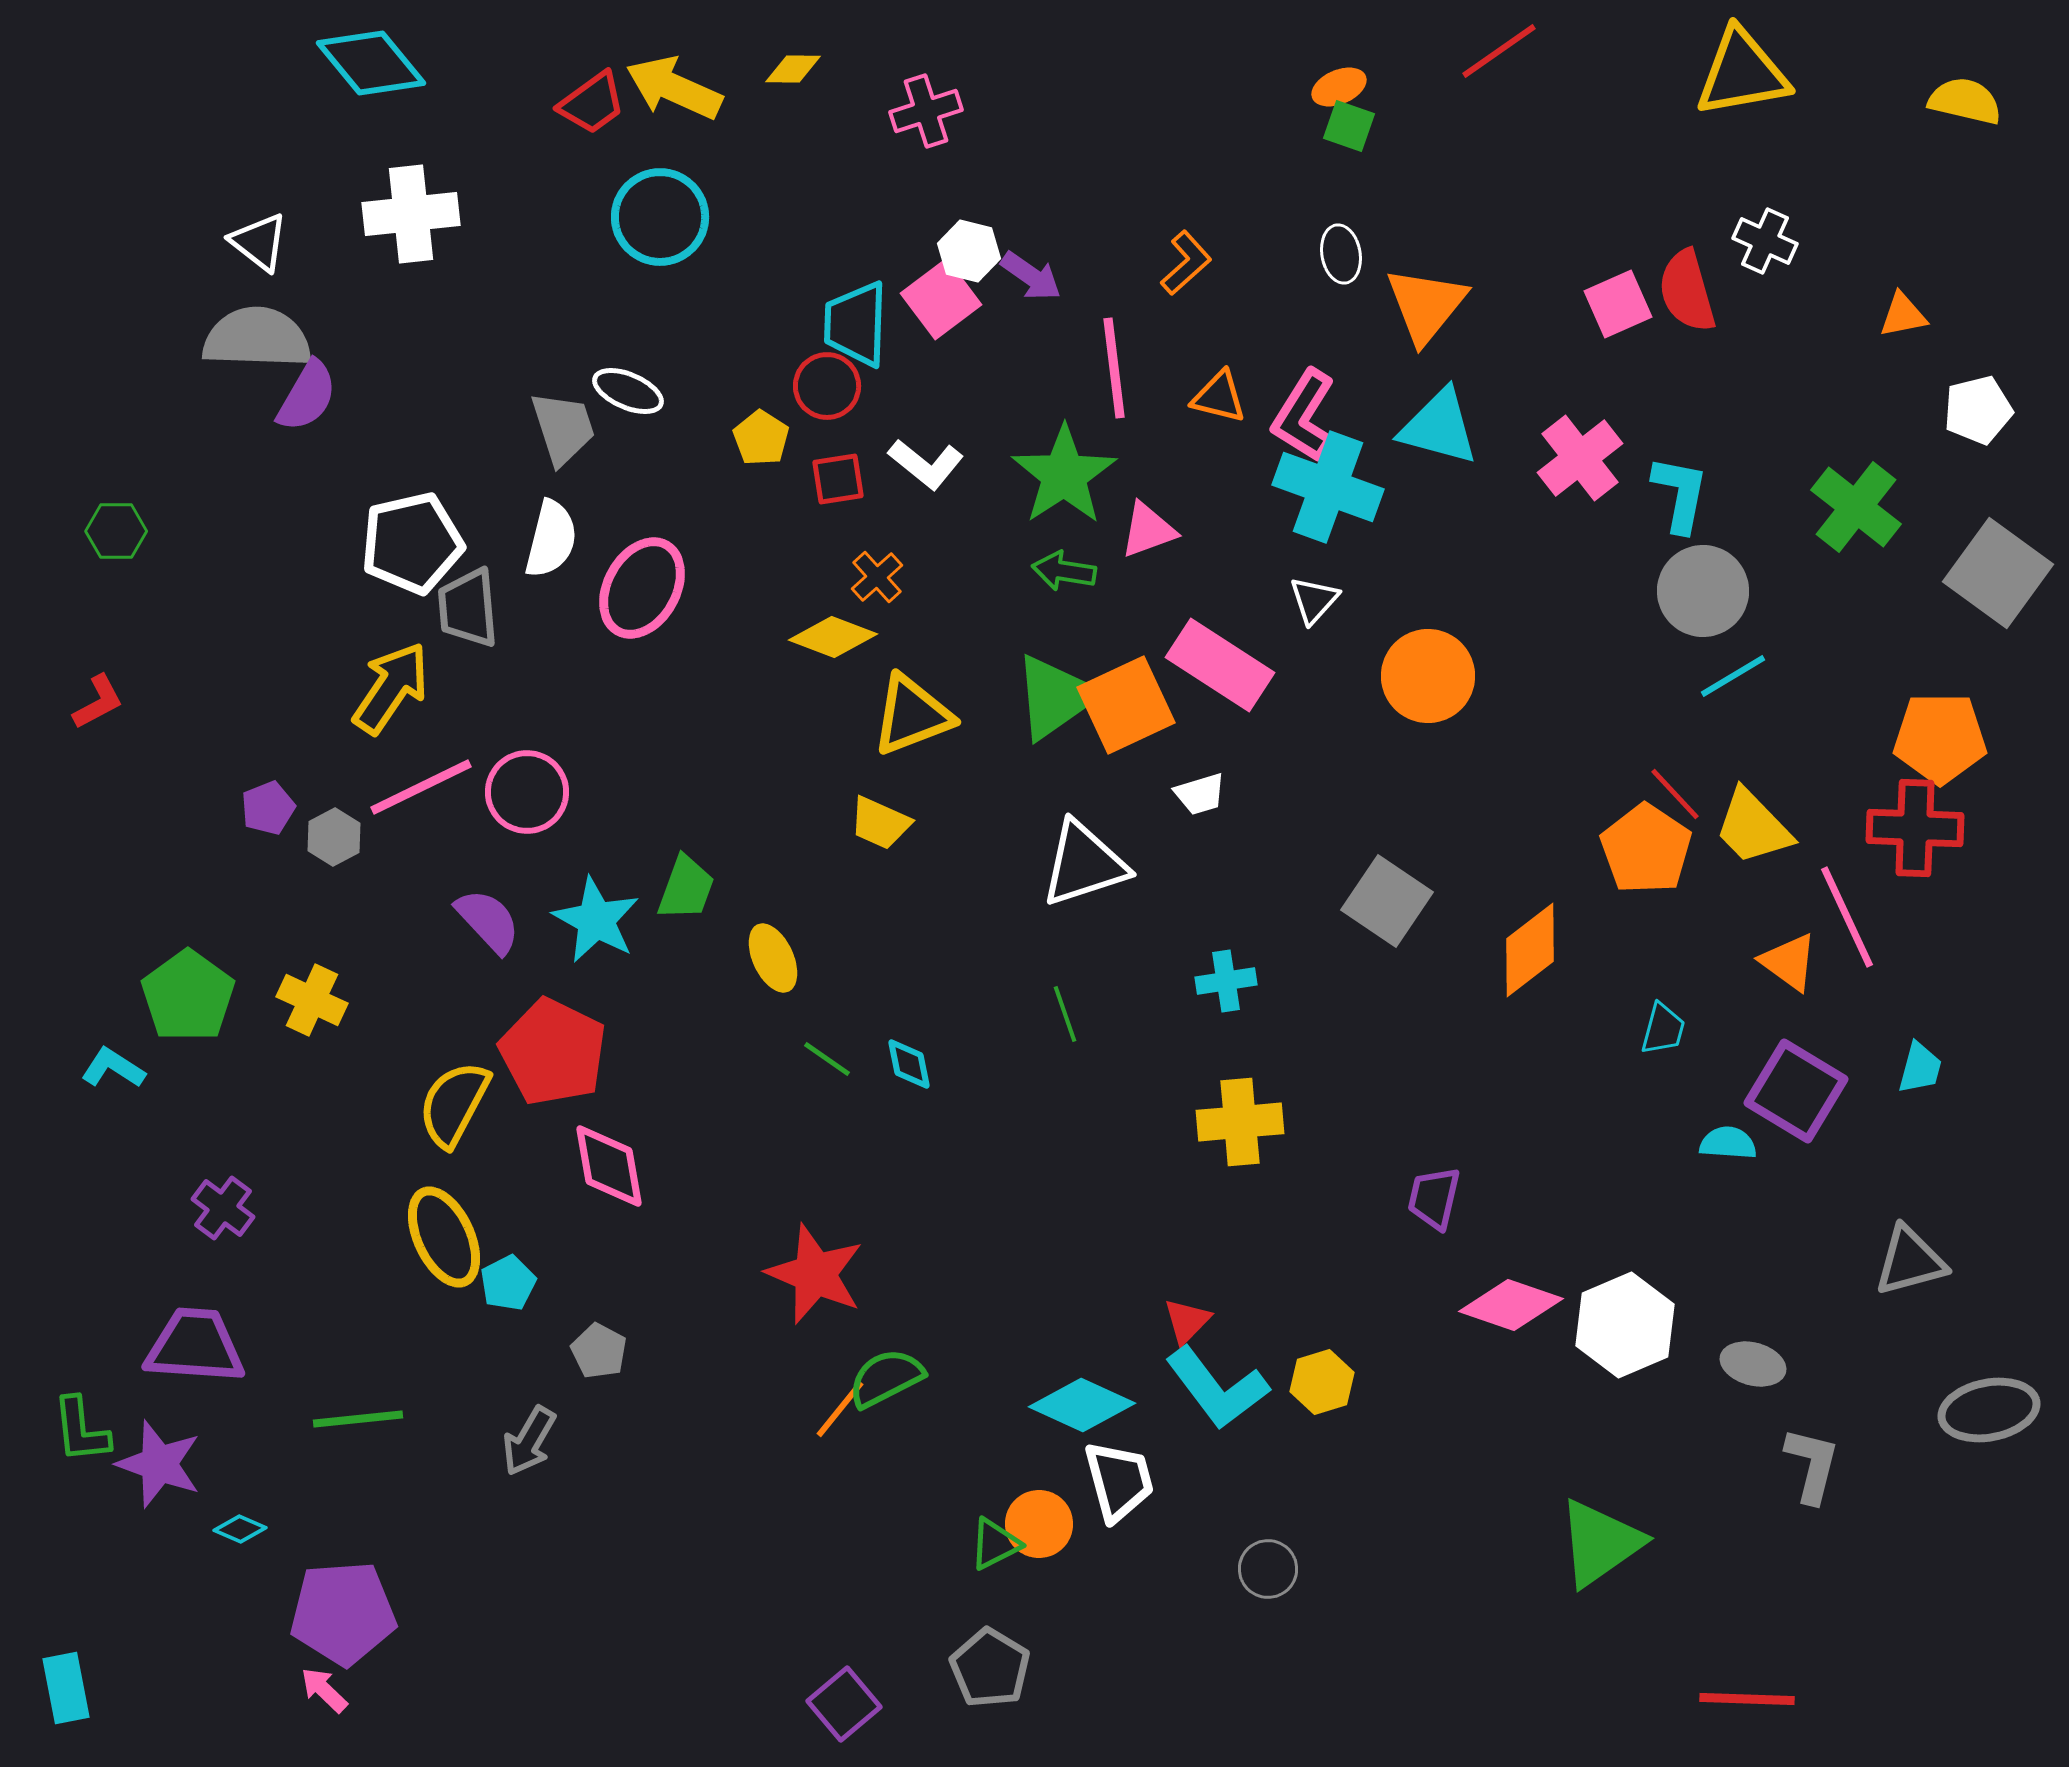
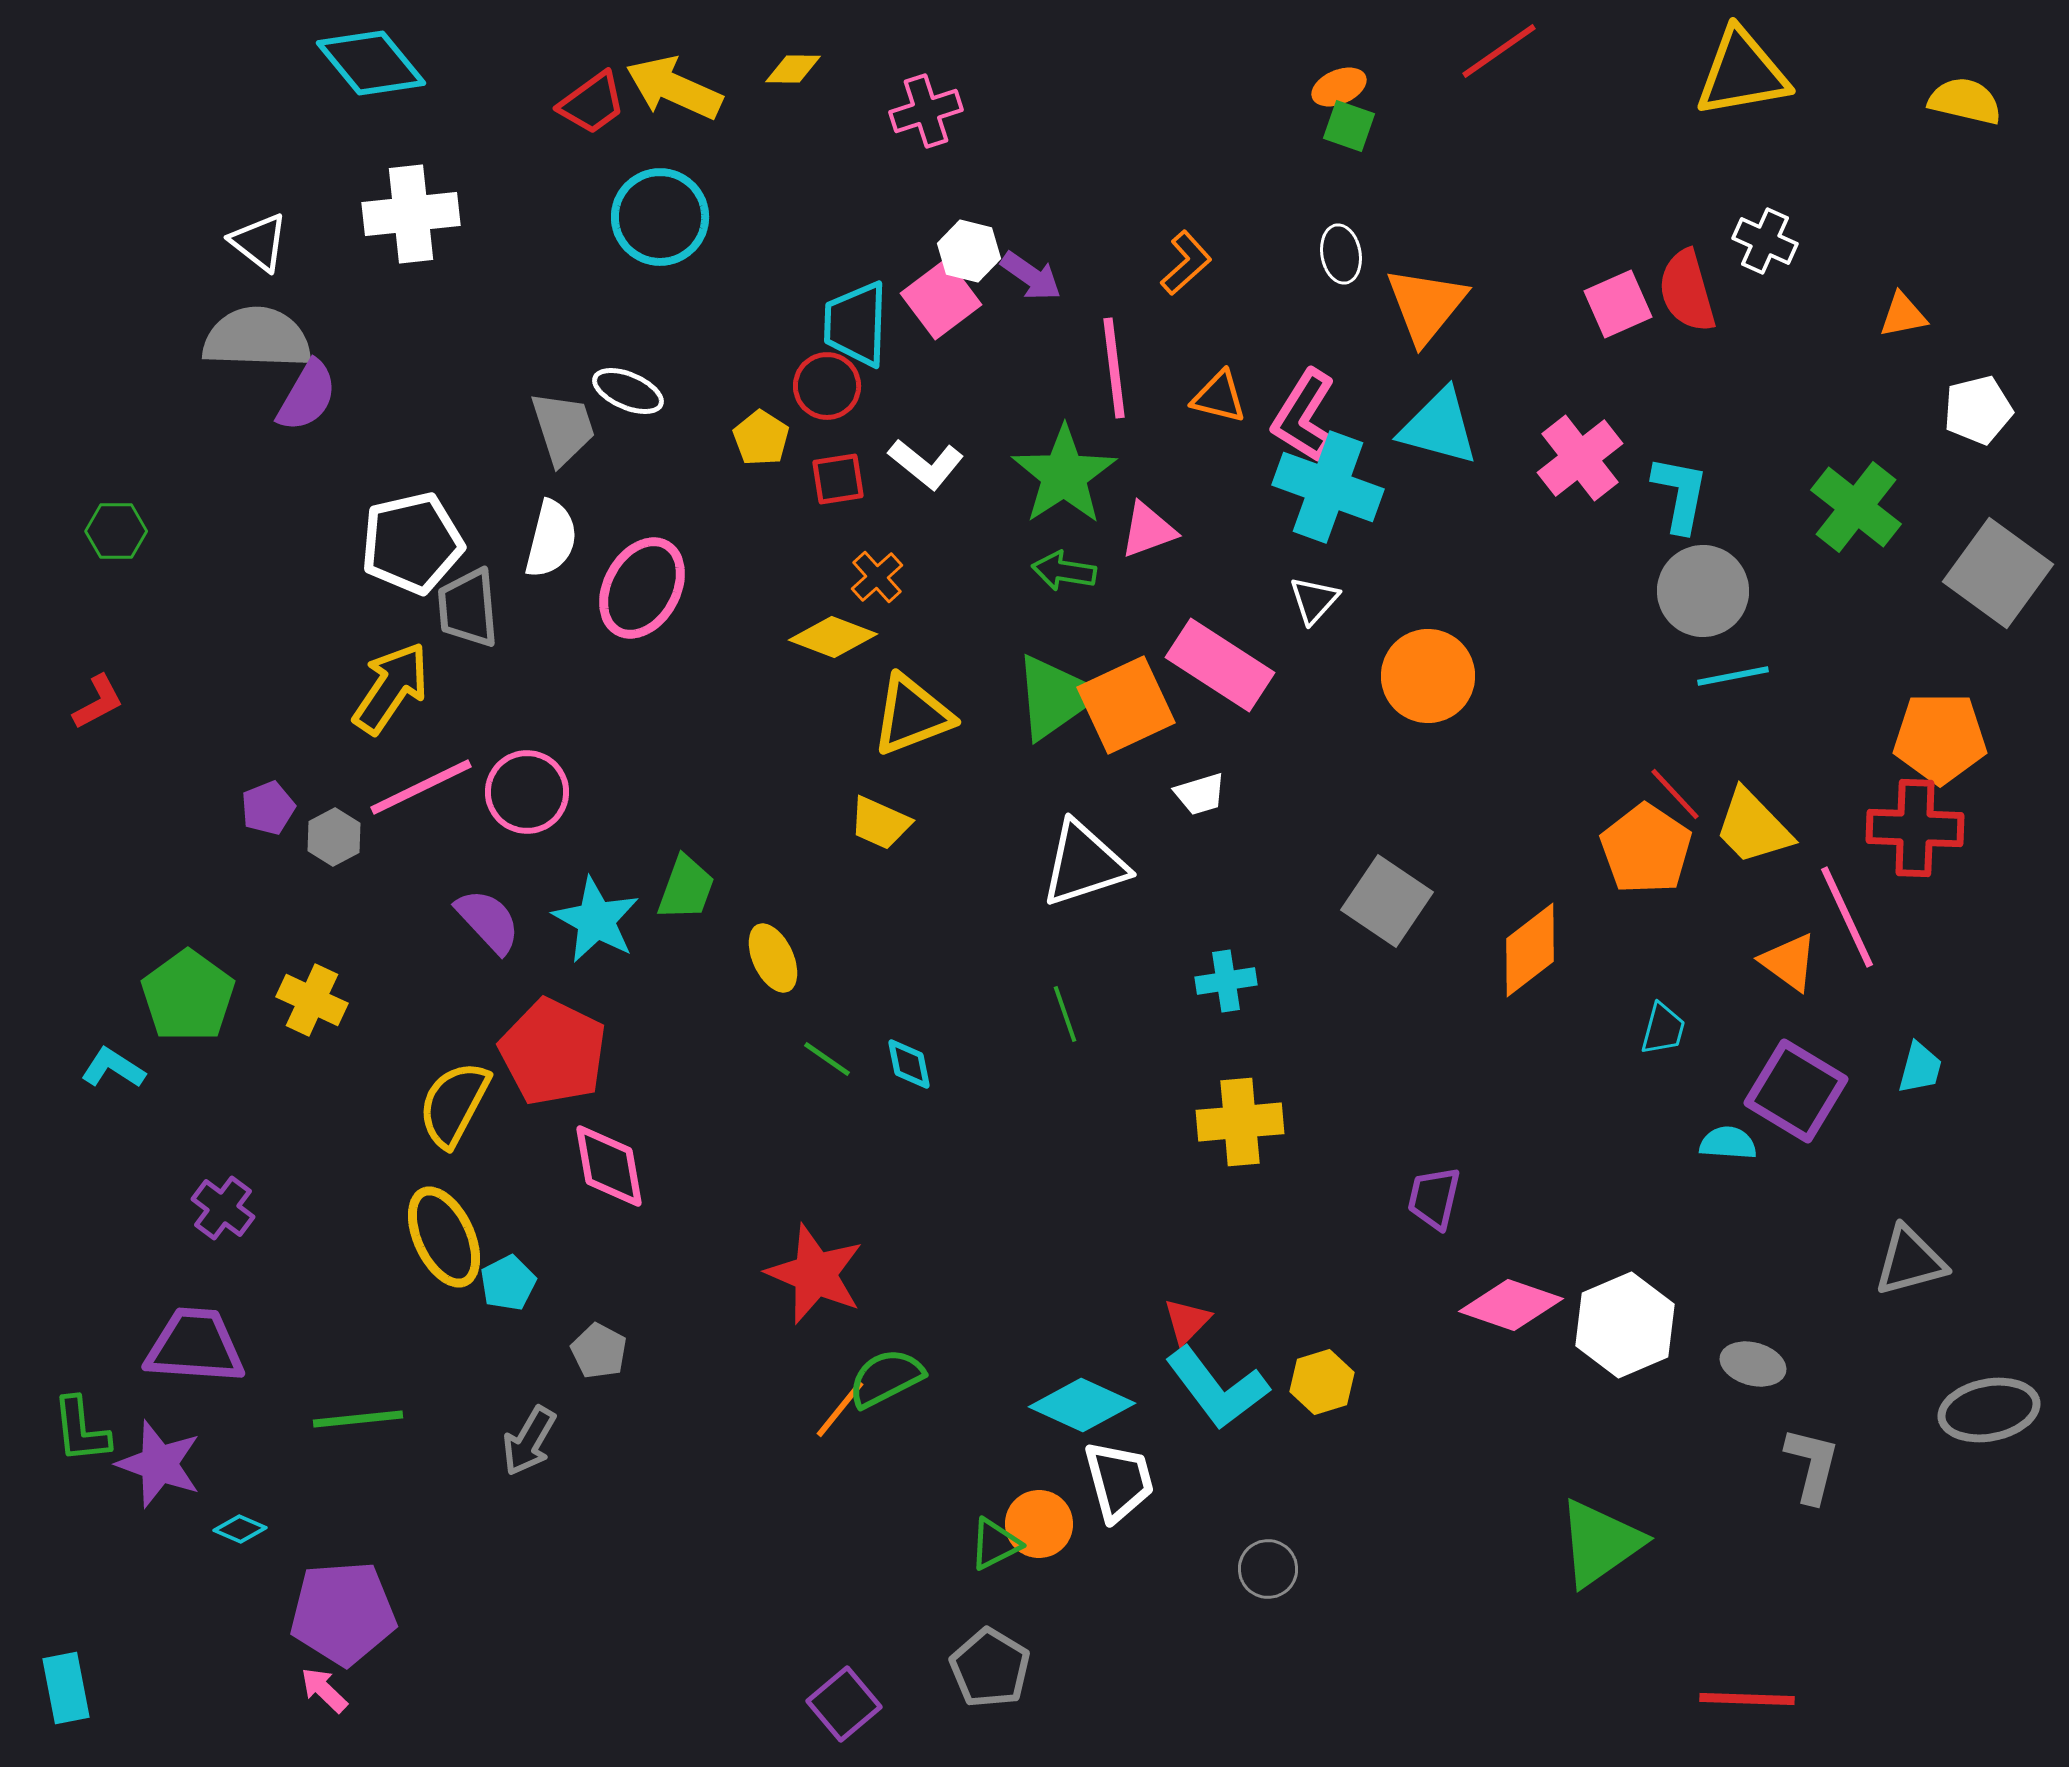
cyan line at (1733, 676): rotated 20 degrees clockwise
